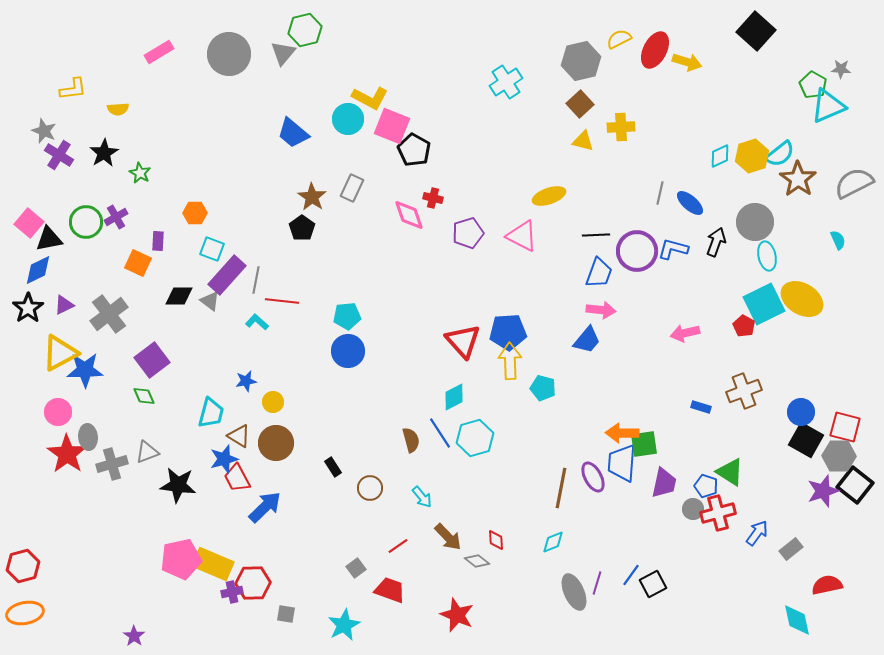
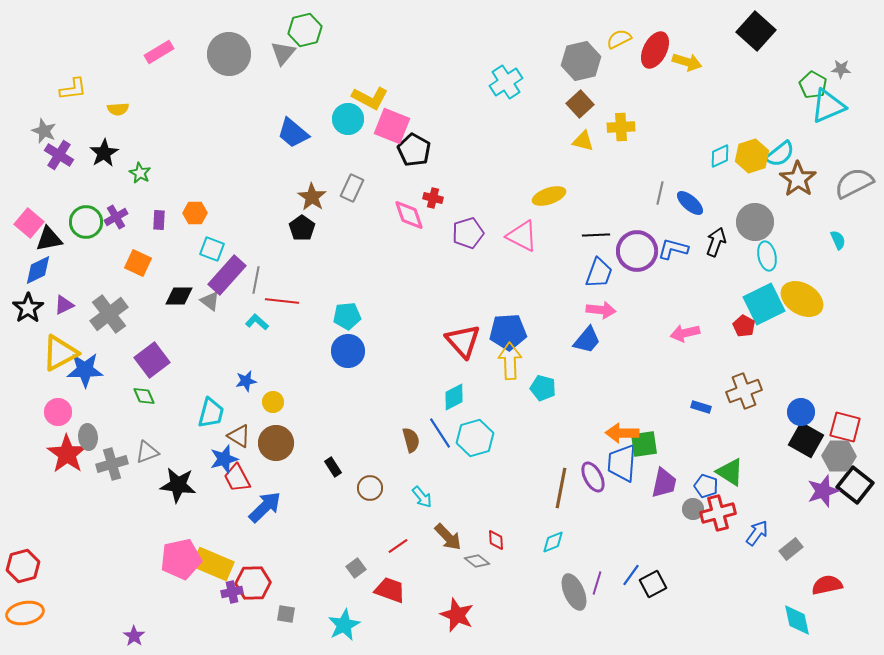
purple rectangle at (158, 241): moved 1 px right, 21 px up
